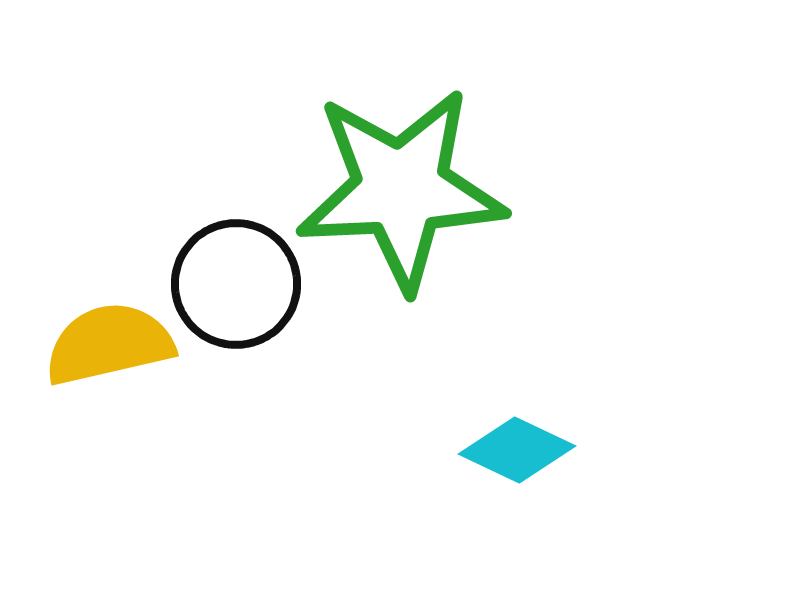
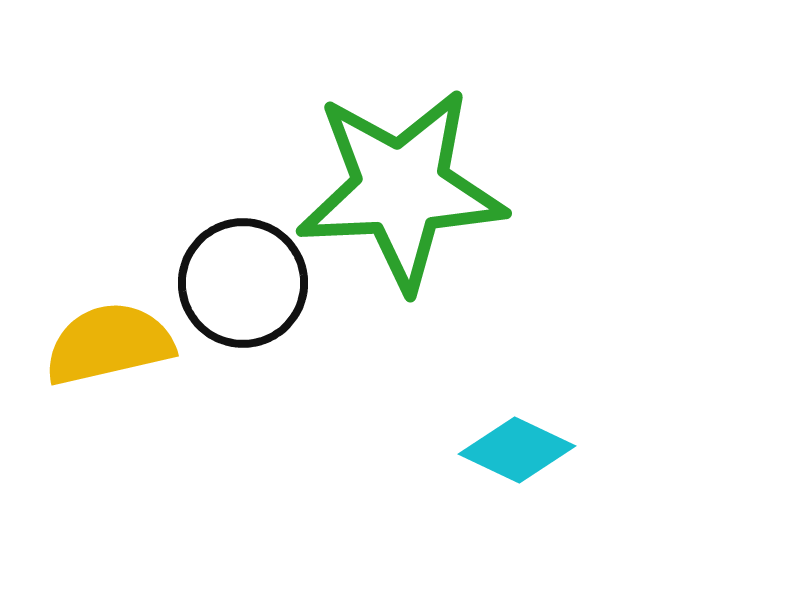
black circle: moved 7 px right, 1 px up
